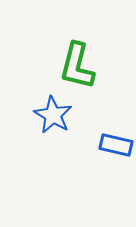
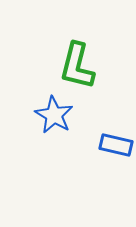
blue star: moved 1 px right
